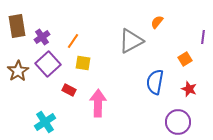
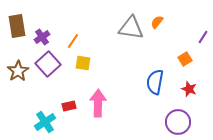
purple line: rotated 24 degrees clockwise
gray triangle: moved 13 px up; rotated 36 degrees clockwise
red rectangle: moved 16 px down; rotated 40 degrees counterclockwise
